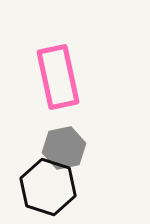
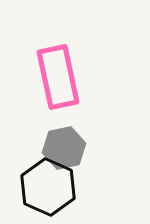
black hexagon: rotated 6 degrees clockwise
